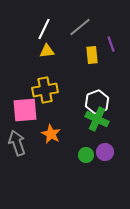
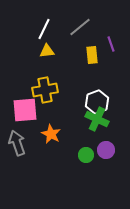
purple circle: moved 1 px right, 2 px up
